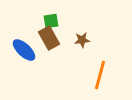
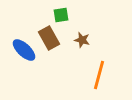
green square: moved 10 px right, 6 px up
brown star: rotated 21 degrees clockwise
orange line: moved 1 px left
